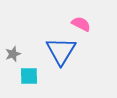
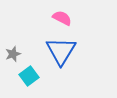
pink semicircle: moved 19 px left, 6 px up
cyan square: rotated 36 degrees counterclockwise
